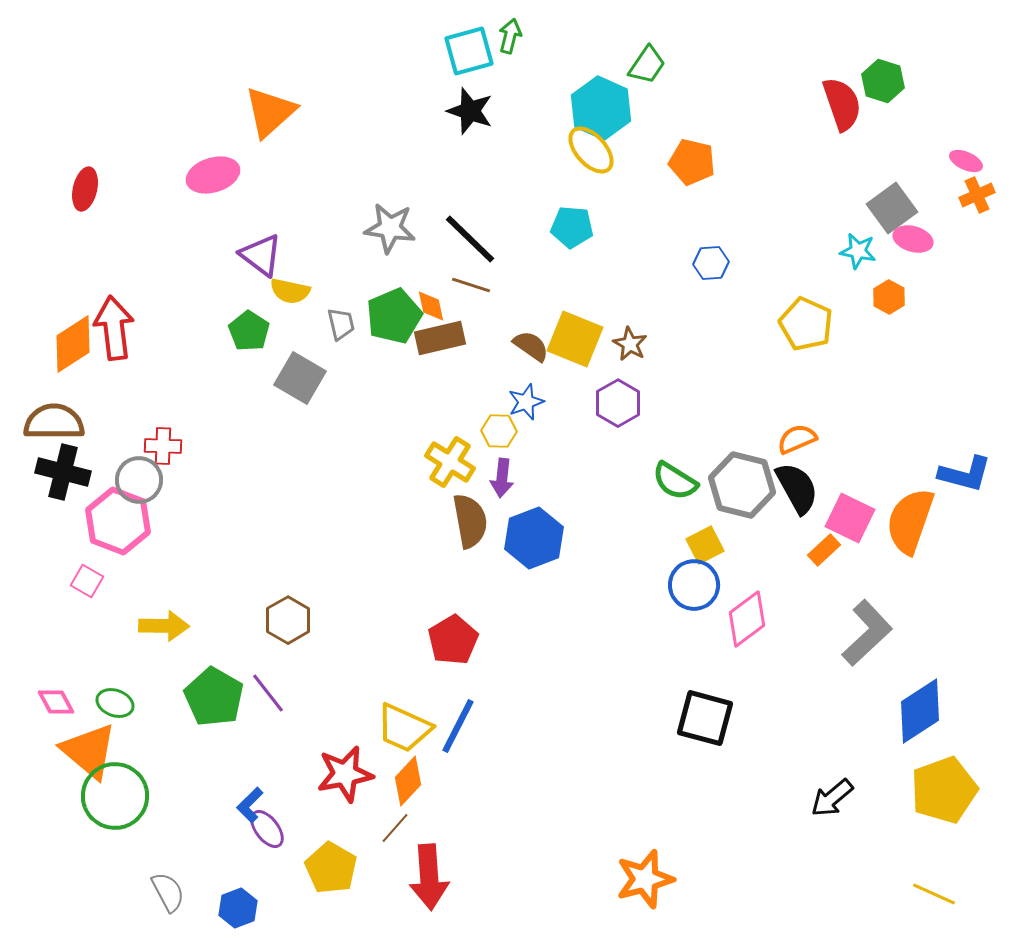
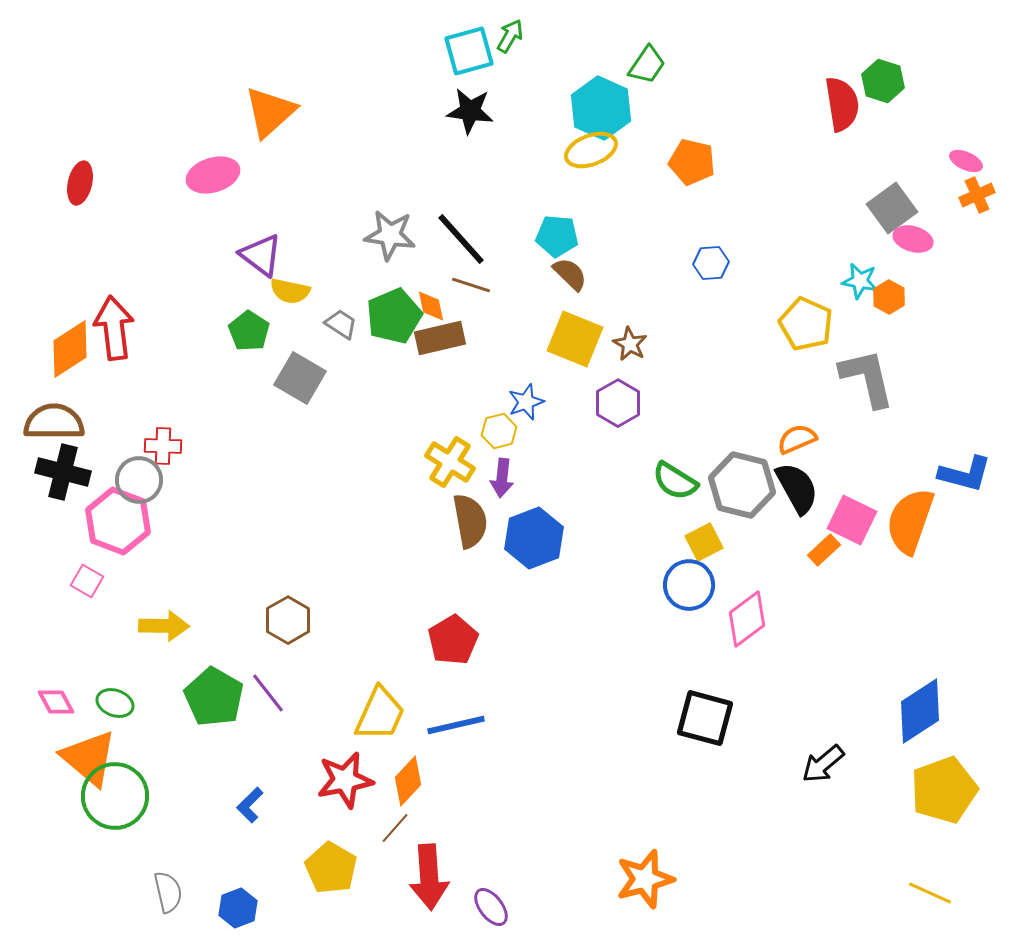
green arrow at (510, 36): rotated 16 degrees clockwise
red semicircle at (842, 104): rotated 10 degrees clockwise
black star at (470, 111): rotated 12 degrees counterclockwise
yellow ellipse at (591, 150): rotated 69 degrees counterclockwise
red ellipse at (85, 189): moved 5 px left, 6 px up
cyan pentagon at (572, 227): moved 15 px left, 9 px down
gray star at (390, 228): moved 7 px down
black line at (470, 239): moved 9 px left; rotated 4 degrees clockwise
cyan star at (858, 251): moved 2 px right, 30 px down
gray trapezoid at (341, 324): rotated 44 degrees counterclockwise
orange diamond at (73, 344): moved 3 px left, 5 px down
brown semicircle at (531, 346): moved 39 px right, 72 px up; rotated 9 degrees clockwise
yellow hexagon at (499, 431): rotated 16 degrees counterclockwise
pink square at (850, 518): moved 2 px right, 2 px down
yellow square at (705, 545): moved 1 px left, 3 px up
blue circle at (694, 585): moved 5 px left
gray L-shape at (867, 633): moved 255 px up; rotated 60 degrees counterclockwise
blue line at (458, 726): moved 2 px left, 1 px up; rotated 50 degrees clockwise
yellow trapezoid at (404, 728): moved 24 px left, 14 px up; rotated 90 degrees counterclockwise
orange triangle at (89, 751): moved 7 px down
red star at (345, 774): moved 6 px down
black arrow at (832, 798): moved 9 px left, 34 px up
purple ellipse at (267, 829): moved 224 px right, 78 px down
gray semicircle at (168, 892): rotated 15 degrees clockwise
yellow line at (934, 894): moved 4 px left, 1 px up
